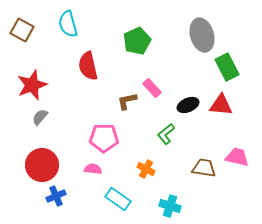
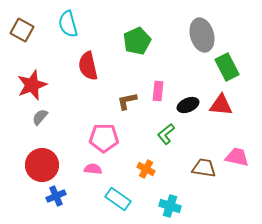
pink rectangle: moved 6 px right, 3 px down; rotated 48 degrees clockwise
